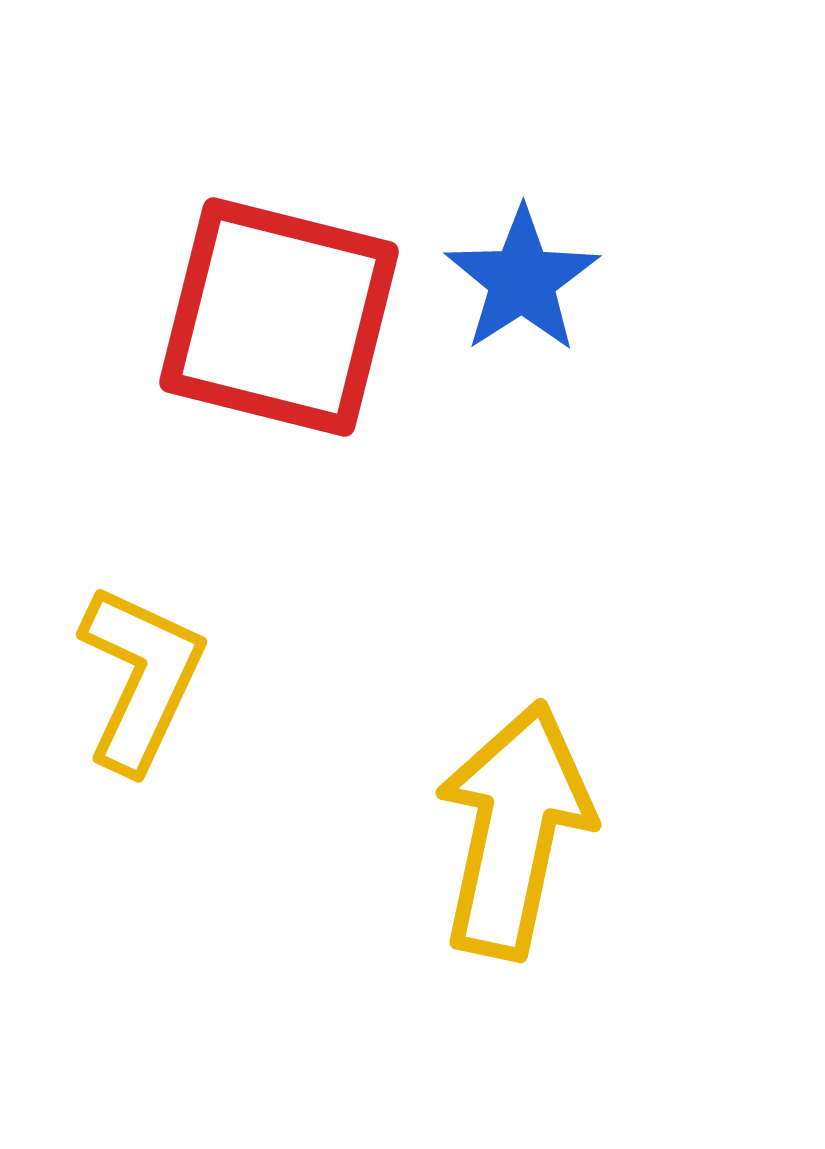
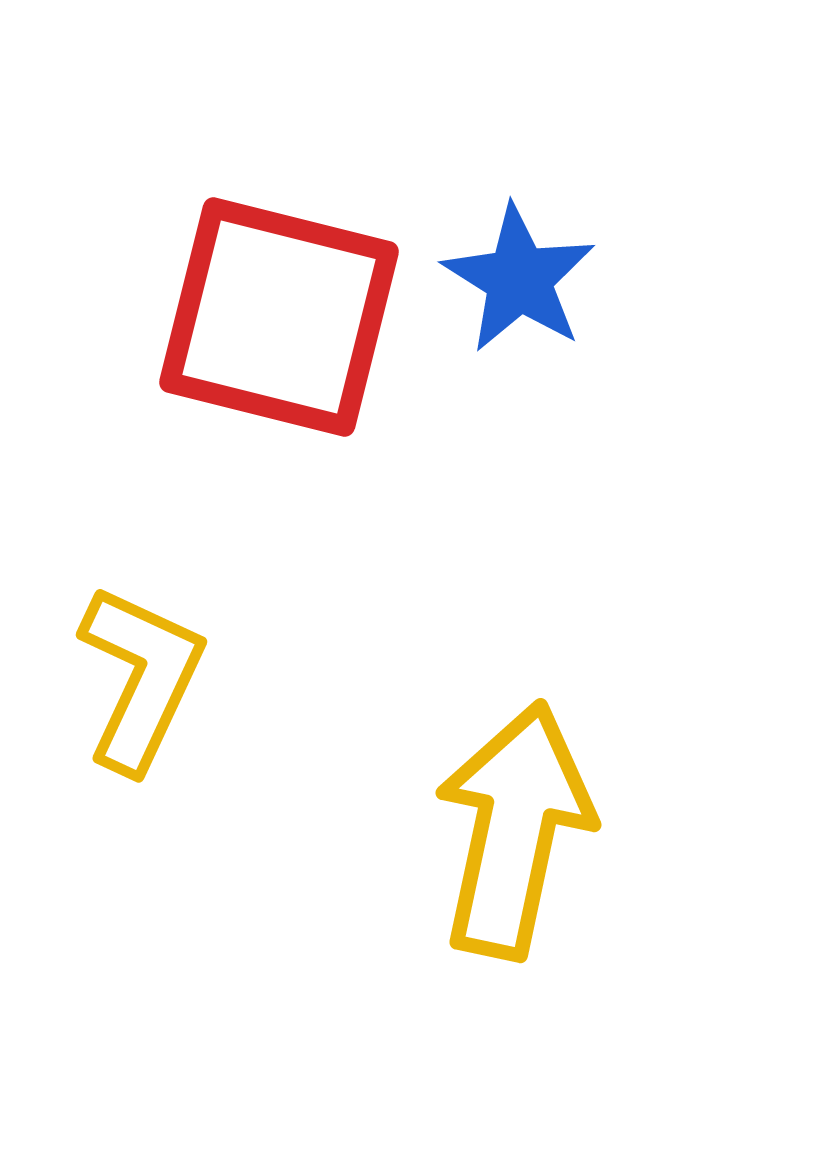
blue star: moved 3 px left, 1 px up; rotated 7 degrees counterclockwise
